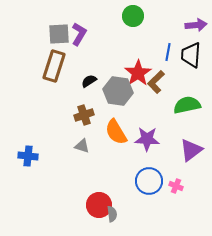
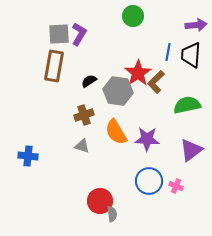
brown rectangle: rotated 8 degrees counterclockwise
red circle: moved 1 px right, 4 px up
